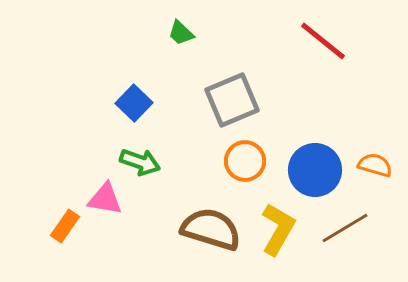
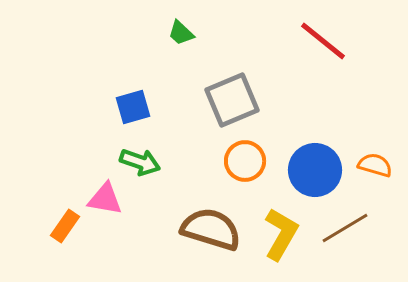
blue square: moved 1 px left, 4 px down; rotated 30 degrees clockwise
yellow L-shape: moved 3 px right, 5 px down
